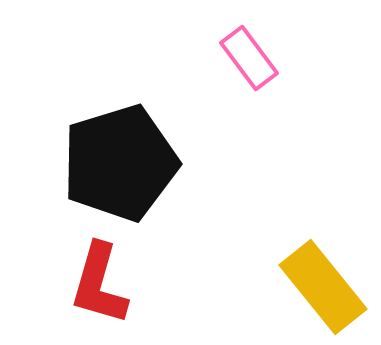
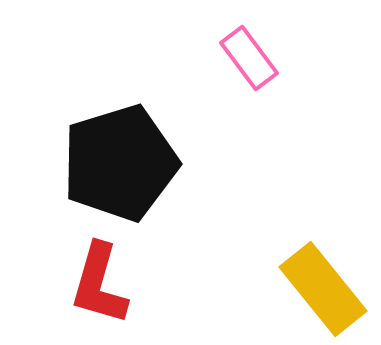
yellow rectangle: moved 2 px down
